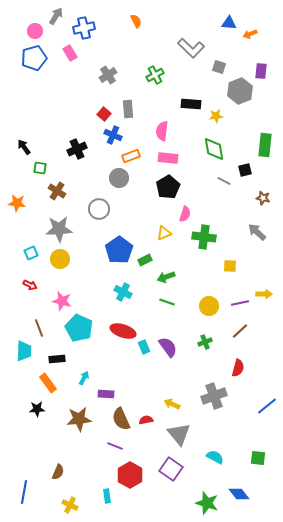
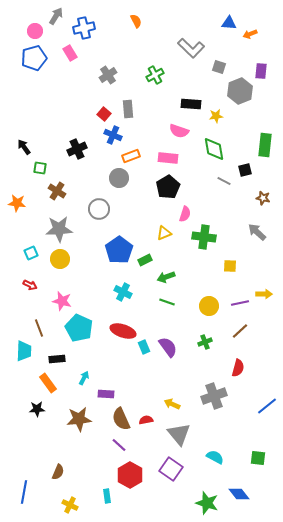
pink semicircle at (162, 131): moved 17 px right; rotated 78 degrees counterclockwise
purple line at (115, 446): moved 4 px right, 1 px up; rotated 21 degrees clockwise
